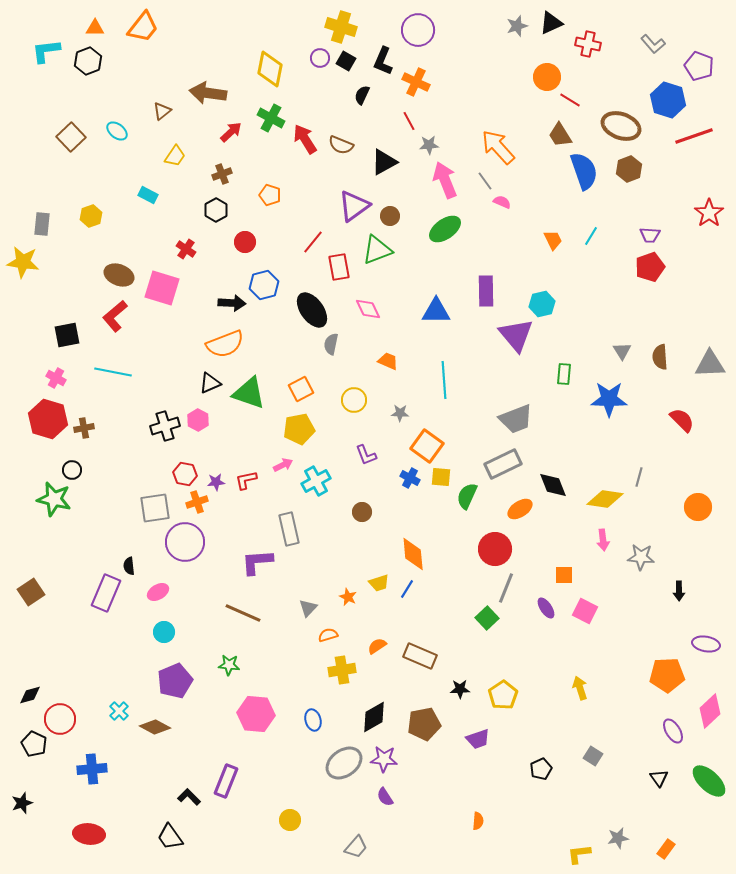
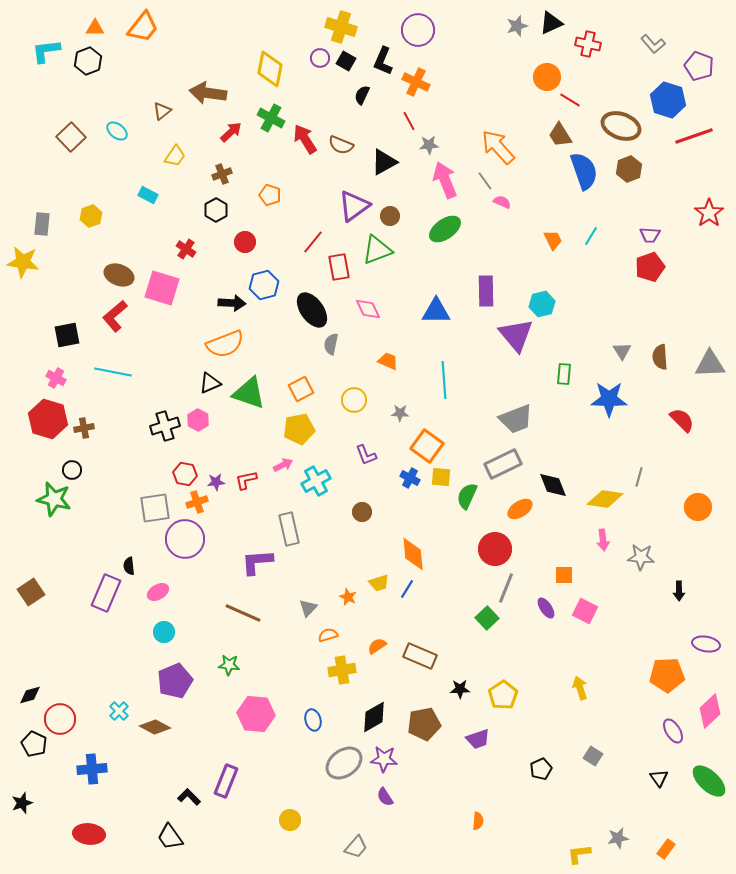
purple circle at (185, 542): moved 3 px up
